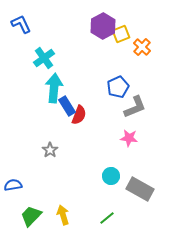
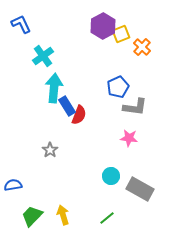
cyan cross: moved 1 px left, 2 px up
gray L-shape: rotated 30 degrees clockwise
green trapezoid: moved 1 px right
